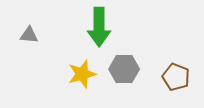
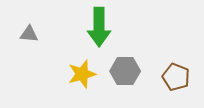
gray triangle: moved 1 px up
gray hexagon: moved 1 px right, 2 px down
